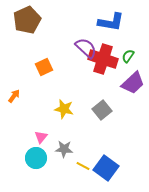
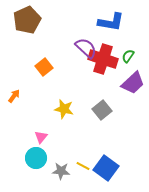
orange square: rotated 12 degrees counterclockwise
gray star: moved 3 px left, 22 px down
